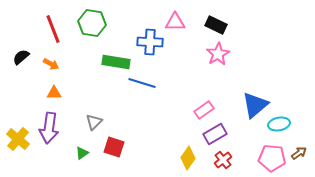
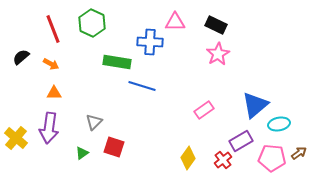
green hexagon: rotated 16 degrees clockwise
green rectangle: moved 1 px right
blue line: moved 3 px down
purple rectangle: moved 26 px right, 7 px down
yellow cross: moved 2 px left, 1 px up
